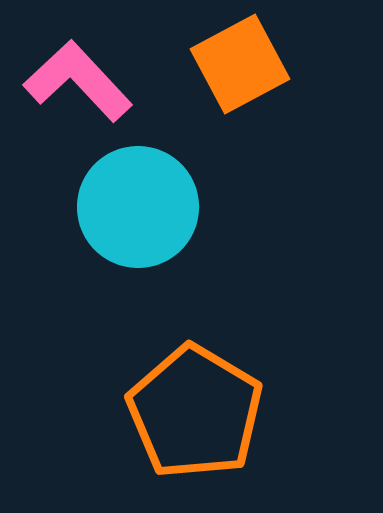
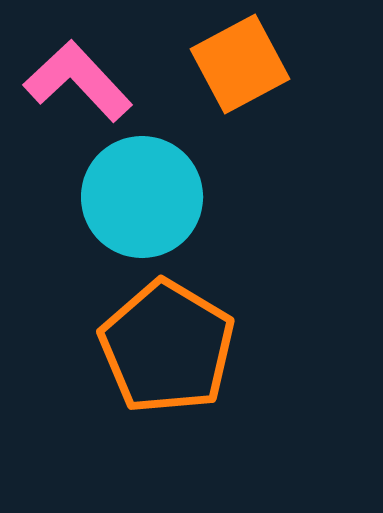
cyan circle: moved 4 px right, 10 px up
orange pentagon: moved 28 px left, 65 px up
